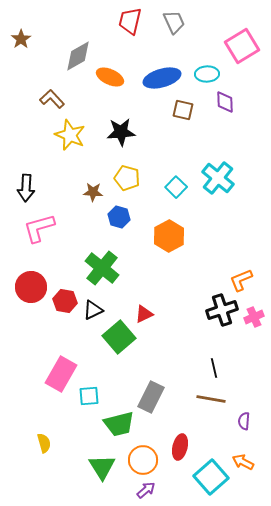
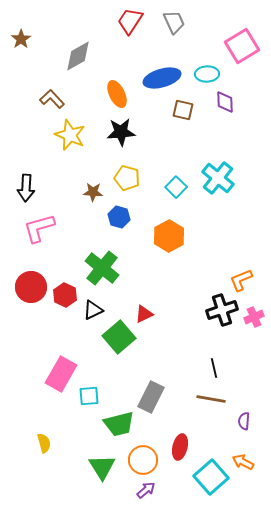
red trapezoid at (130, 21): rotated 20 degrees clockwise
orange ellipse at (110, 77): moved 7 px right, 17 px down; rotated 40 degrees clockwise
red hexagon at (65, 301): moved 6 px up; rotated 15 degrees clockwise
